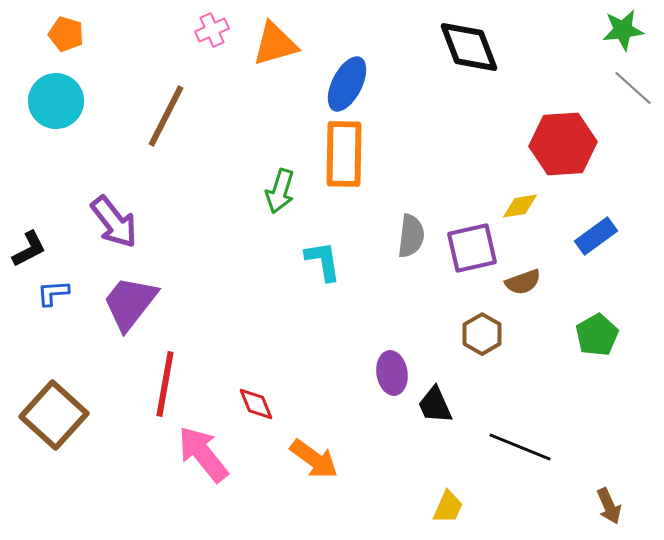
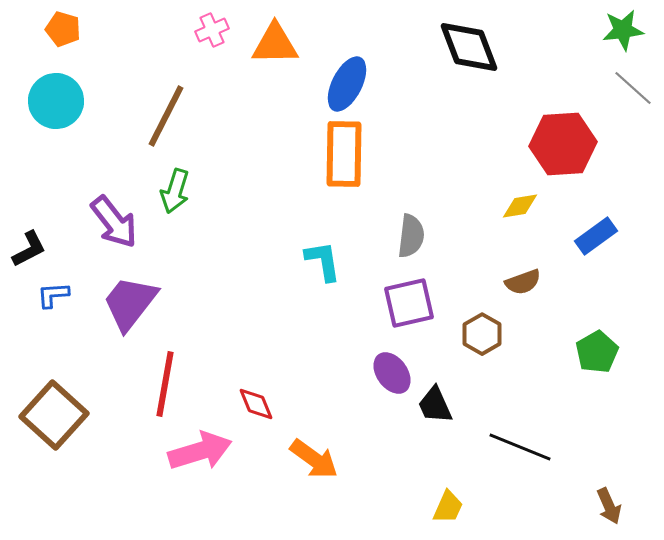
orange pentagon: moved 3 px left, 5 px up
orange triangle: rotated 15 degrees clockwise
green arrow: moved 105 px left
purple square: moved 63 px left, 55 px down
blue L-shape: moved 2 px down
green pentagon: moved 17 px down
purple ellipse: rotated 27 degrees counterclockwise
pink arrow: moved 3 px left, 3 px up; rotated 112 degrees clockwise
